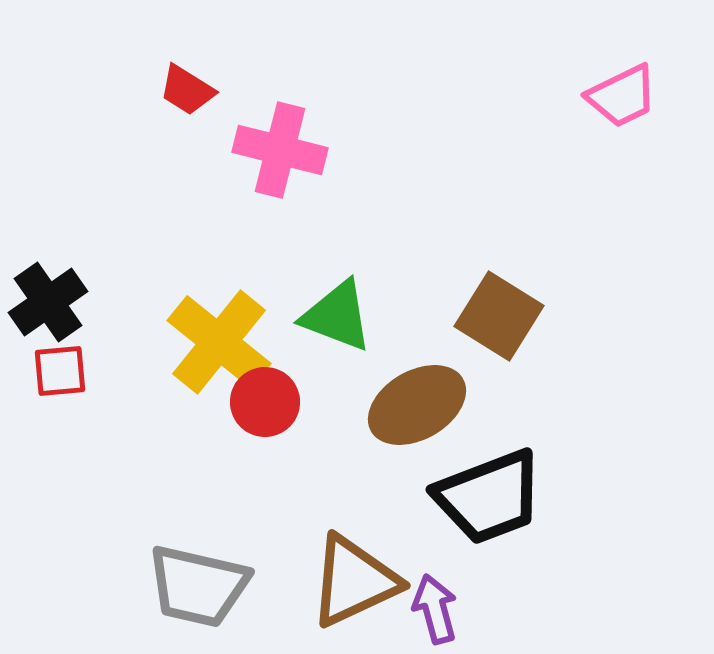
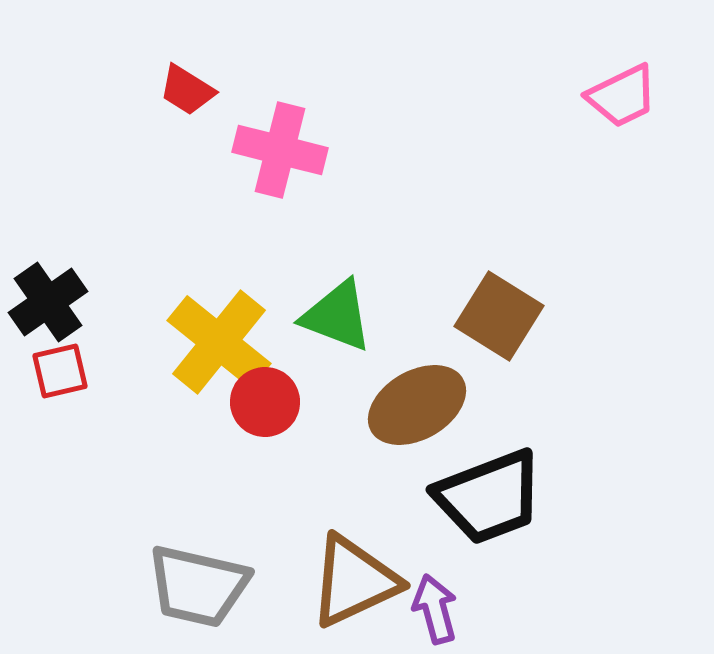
red square: rotated 8 degrees counterclockwise
